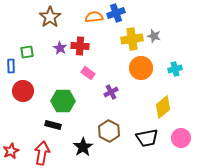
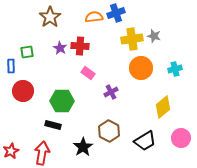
green hexagon: moved 1 px left
black trapezoid: moved 2 px left, 3 px down; rotated 20 degrees counterclockwise
